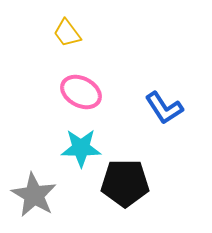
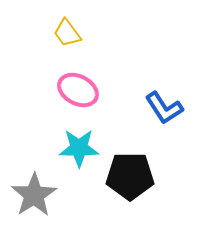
pink ellipse: moved 3 px left, 2 px up
cyan star: moved 2 px left
black pentagon: moved 5 px right, 7 px up
gray star: rotated 9 degrees clockwise
